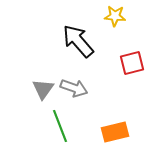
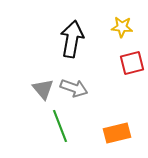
yellow star: moved 7 px right, 11 px down
black arrow: moved 6 px left, 2 px up; rotated 51 degrees clockwise
gray triangle: rotated 15 degrees counterclockwise
orange rectangle: moved 2 px right, 1 px down
